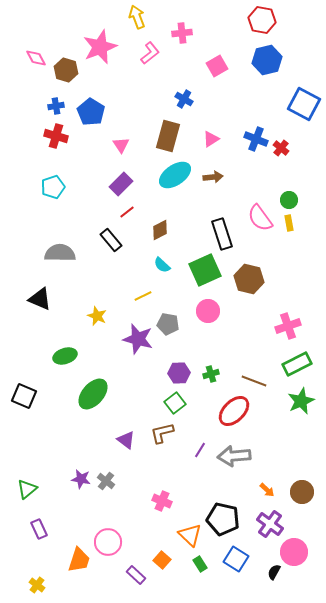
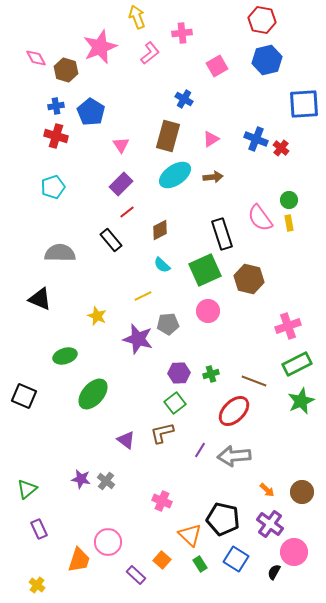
blue square at (304, 104): rotated 32 degrees counterclockwise
gray pentagon at (168, 324): rotated 15 degrees counterclockwise
